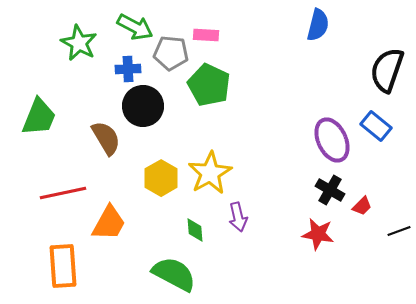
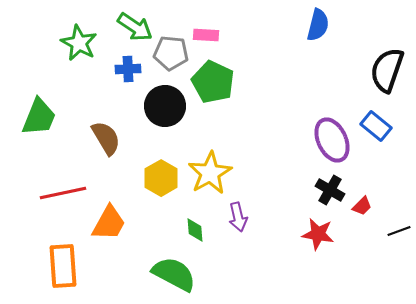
green arrow: rotated 6 degrees clockwise
green pentagon: moved 4 px right, 3 px up
black circle: moved 22 px right
